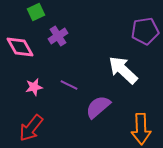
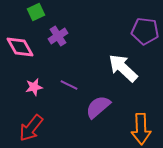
purple pentagon: rotated 16 degrees clockwise
white arrow: moved 2 px up
